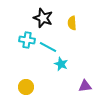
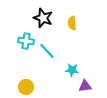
cyan cross: moved 1 px left, 1 px down
cyan line: moved 1 px left, 4 px down; rotated 18 degrees clockwise
cyan star: moved 11 px right, 6 px down; rotated 16 degrees counterclockwise
